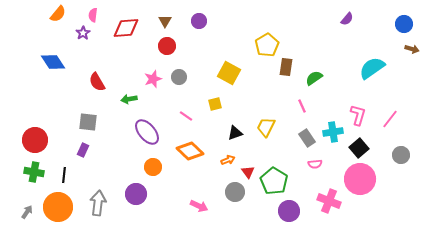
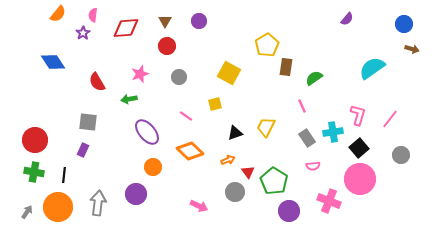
pink star at (153, 79): moved 13 px left, 5 px up
pink semicircle at (315, 164): moved 2 px left, 2 px down
